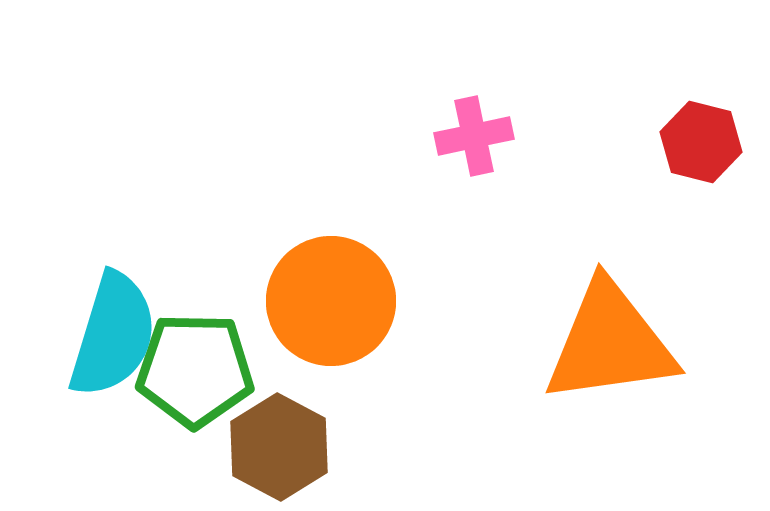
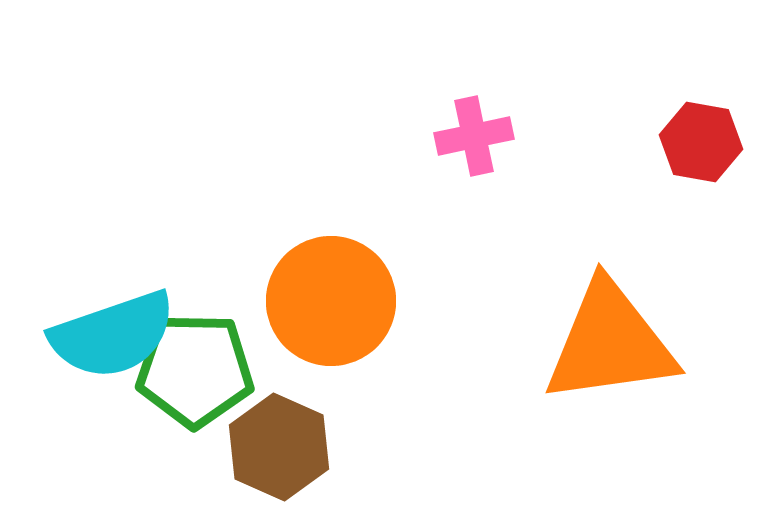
red hexagon: rotated 4 degrees counterclockwise
cyan semicircle: rotated 54 degrees clockwise
brown hexagon: rotated 4 degrees counterclockwise
